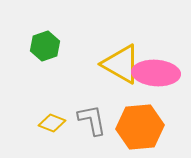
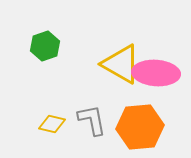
yellow diamond: moved 1 px down; rotated 8 degrees counterclockwise
